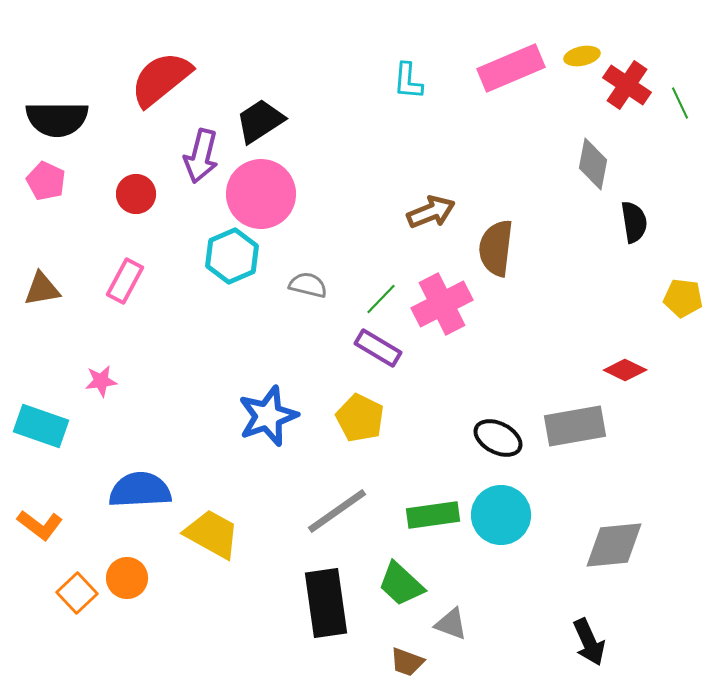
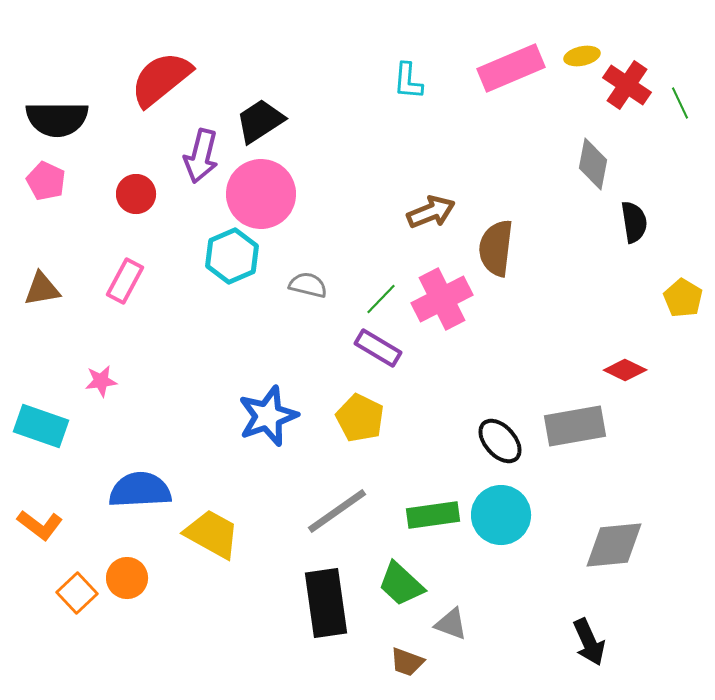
yellow pentagon at (683, 298): rotated 24 degrees clockwise
pink cross at (442, 304): moved 5 px up
black ellipse at (498, 438): moved 2 px right, 3 px down; rotated 21 degrees clockwise
